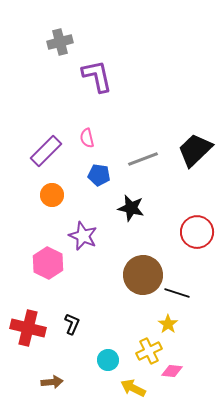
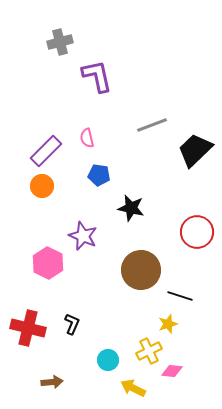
gray line: moved 9 px right, 34 px up
orange circle: moved 10 px left, 9 px up
brown circle: moved 2 px left, 5 px up
black line: moved 3 px right, 3 px down
yellow star: rotated 18 degrees clockwise
